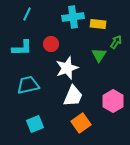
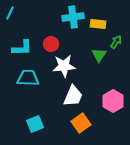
cyan line: moved 17 px left, 1 px up
white star: moved 3 px left, 2 px up; rotated 15 degrees clockwise
cyan trapezoid: moved 7 px up; rotated 15 degrees clockwise
